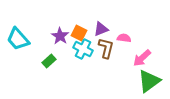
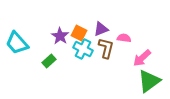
cyan trapezoid: moved 1 px left, 4 px down
